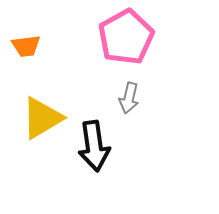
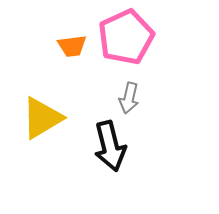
pink pentagon: rotated 4 degrees clockwise
orange trapezoid: moved 46 px right
black arrow: moved 16 px right; rotated 6 degrees counterclockwise
